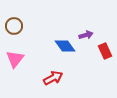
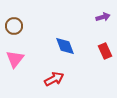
purple arrow: moved 17 px right, 18 px up
blue diamond: rotated 15 degrees clockwise
red arrow: moved 1 px right, 1 px down
